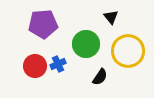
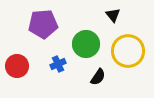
black triangle: moved 2 px right, 2 px up
red circle: moved 18 px left
black semicircle: moved 2 px left
